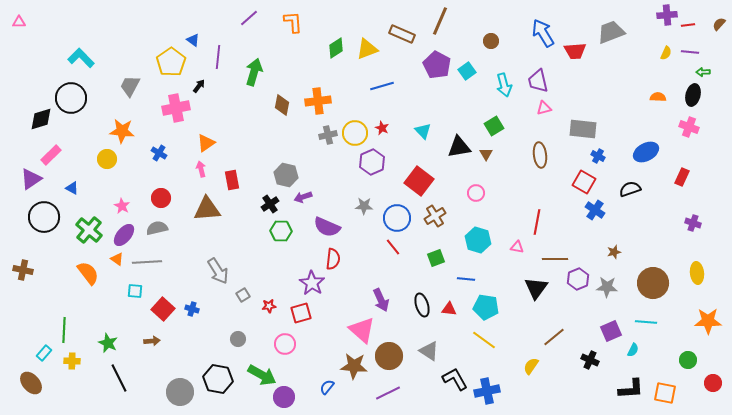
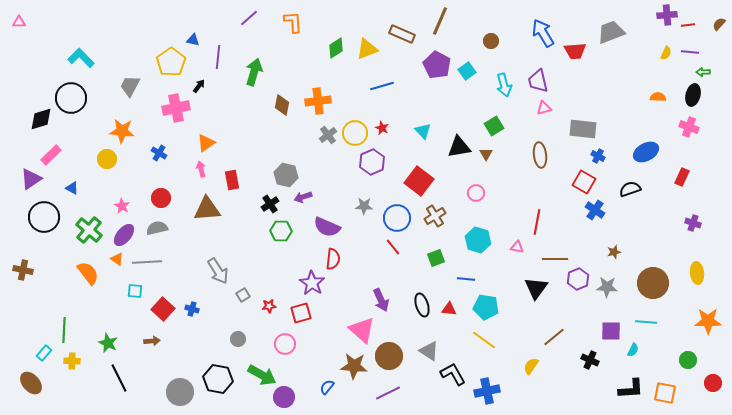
blue triangle at (193, 40): rotated 24 degrees counterclockwise
gray cross at (328, 135): rotated 24 degrees counterclockwise
purple square at (611, 331): rotated 25 degrees clockwise
black L-shape at (455, 379): moved 2 px left, 5 px up
